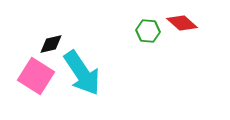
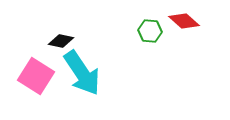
red diamond: moved 2 px right, 2 px up
green hexagon: moved 2 px right
black diamond: moved 10 px right, 3 px up; rotated 25 degrees clockwise
